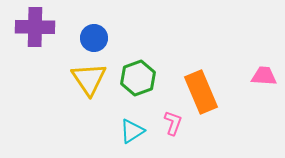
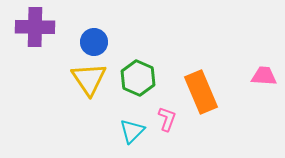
blue circle: moved 4 px down
green hexagon: rotated 16 degrees counterclockwise
pink L-shape: moved 6 px left, 4 px up
cyan triangle: rotated 12 degrees counterclockwise
